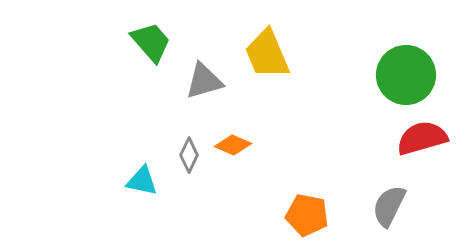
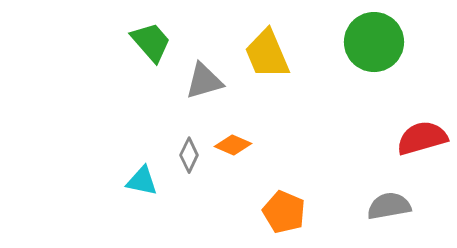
green circle: moved 32 px left, 33 px up
gray semicircle: rotated 54 degrees clockwise
orange pentagon: moved 23 px left, 3 px up; rotated 12 degrees clockwise
